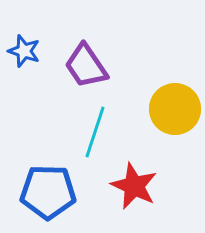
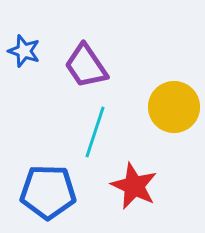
yellow circle: moved 1 px left, 2 px up
